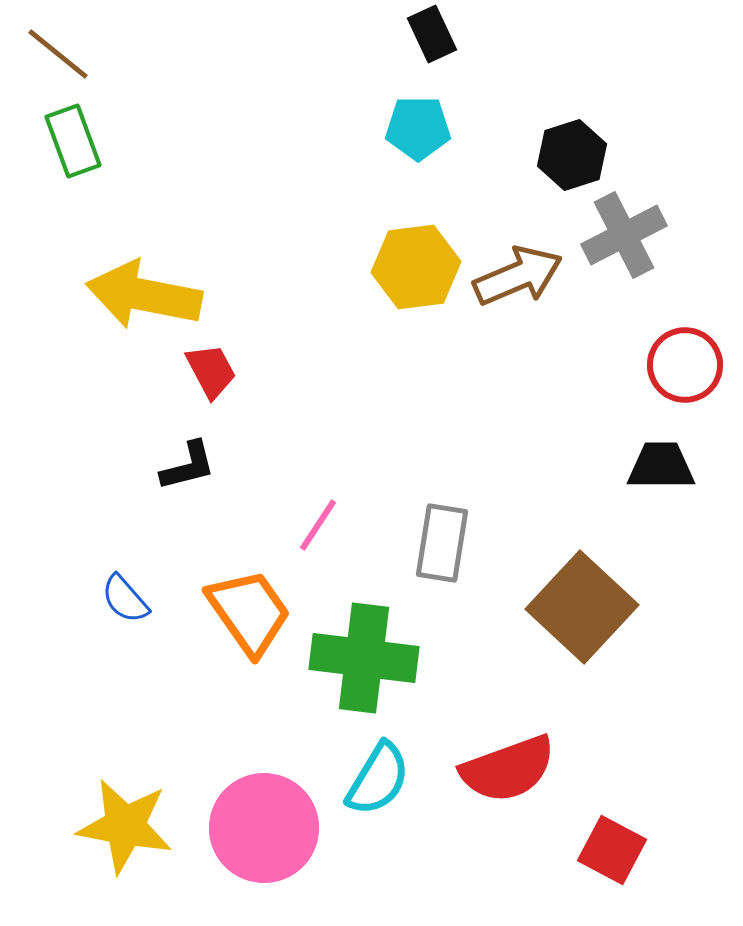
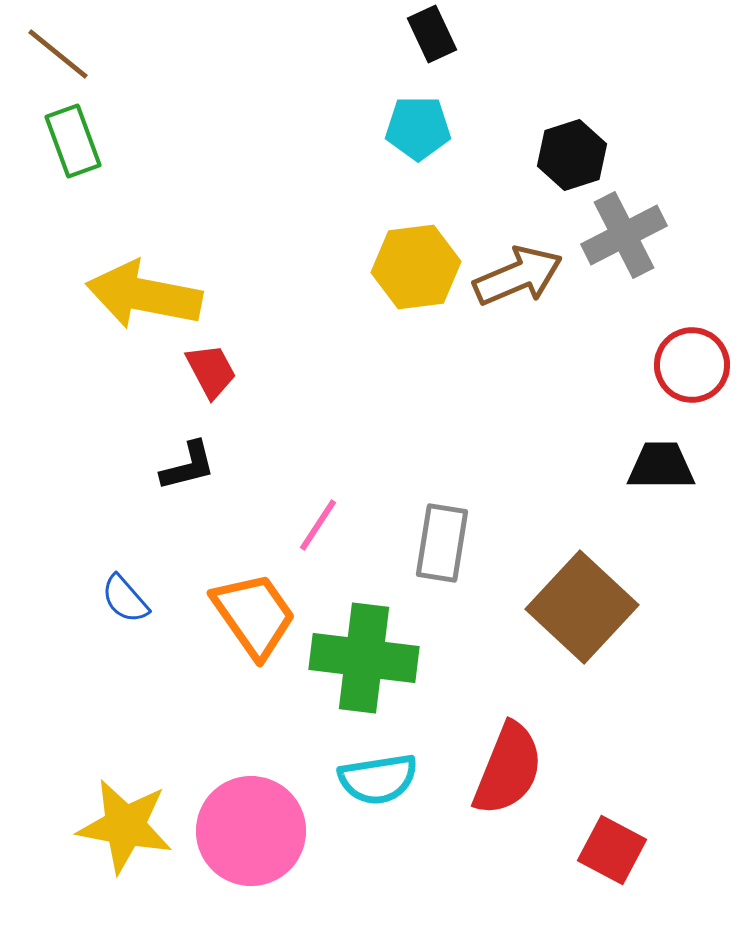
red circle: moved 7 px right
orange trapezoid: moved 5 px right, 3 px down
red semicircle: rotated 48 degrees counterclockwise
cyan semicircle: rotated 50 degrees clockwise
pink circle: moved 13 px left, 3 px down
